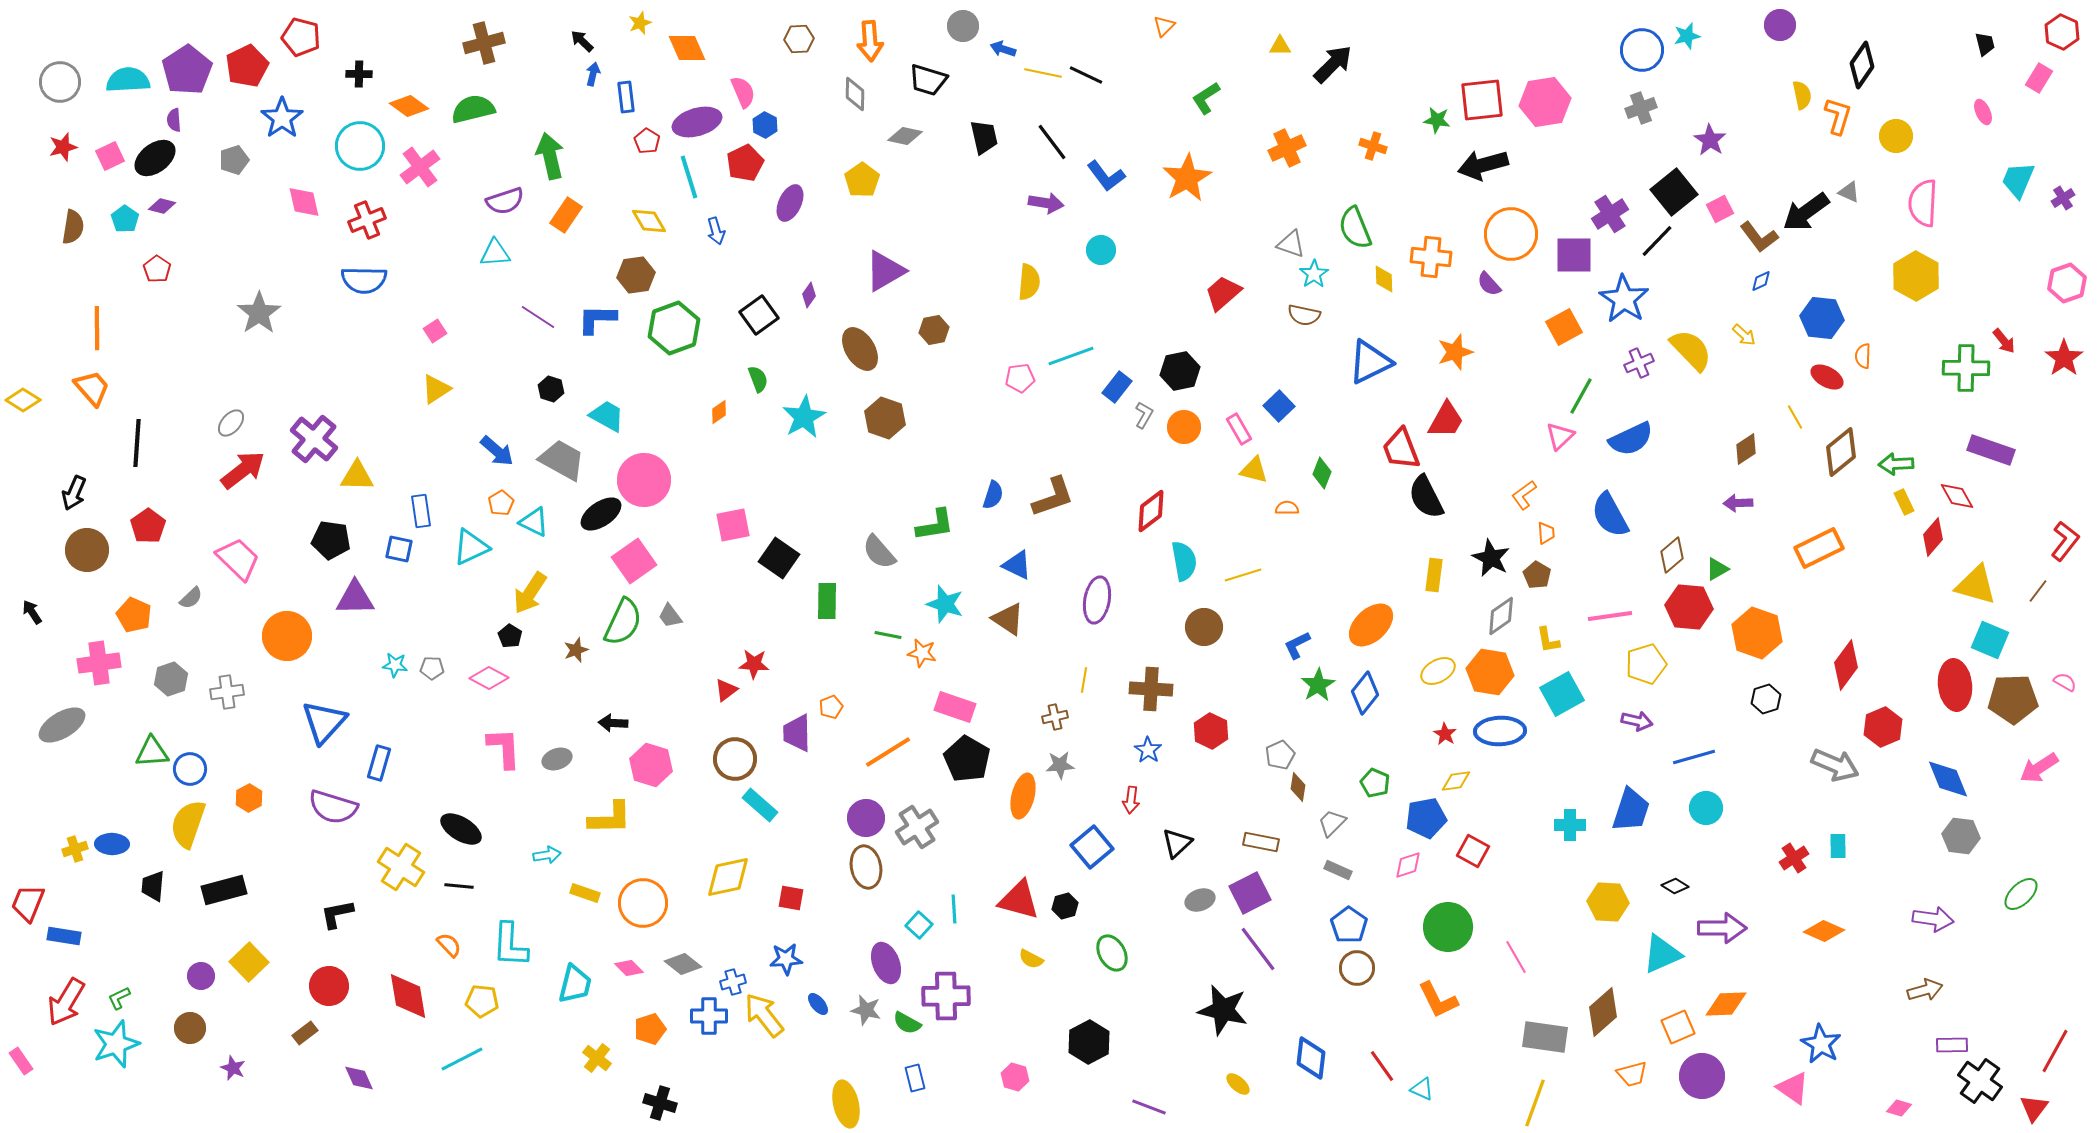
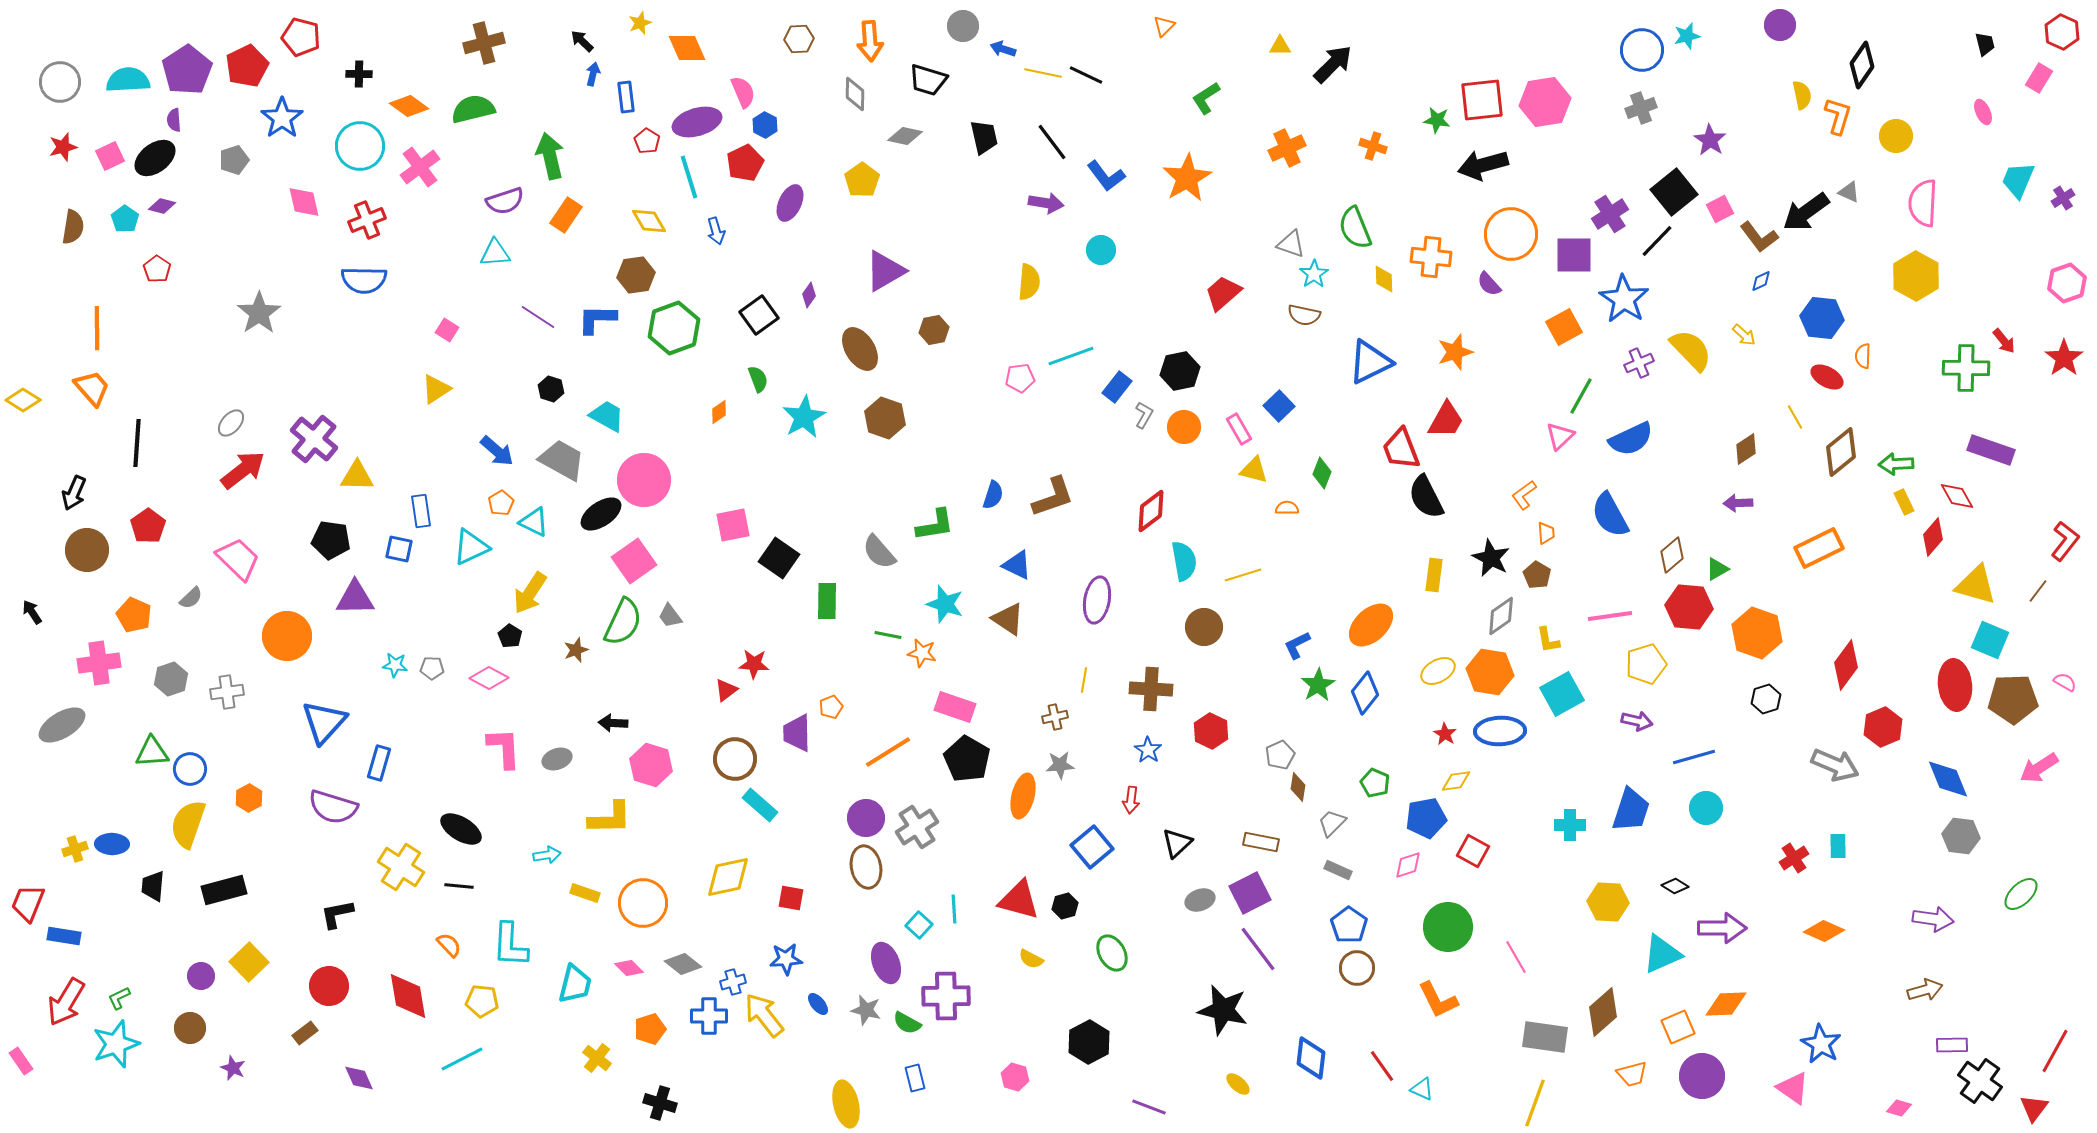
pink square at (435, 331): moved 12 px right, 1 px up; rotated 25 degrees counterclockwise
